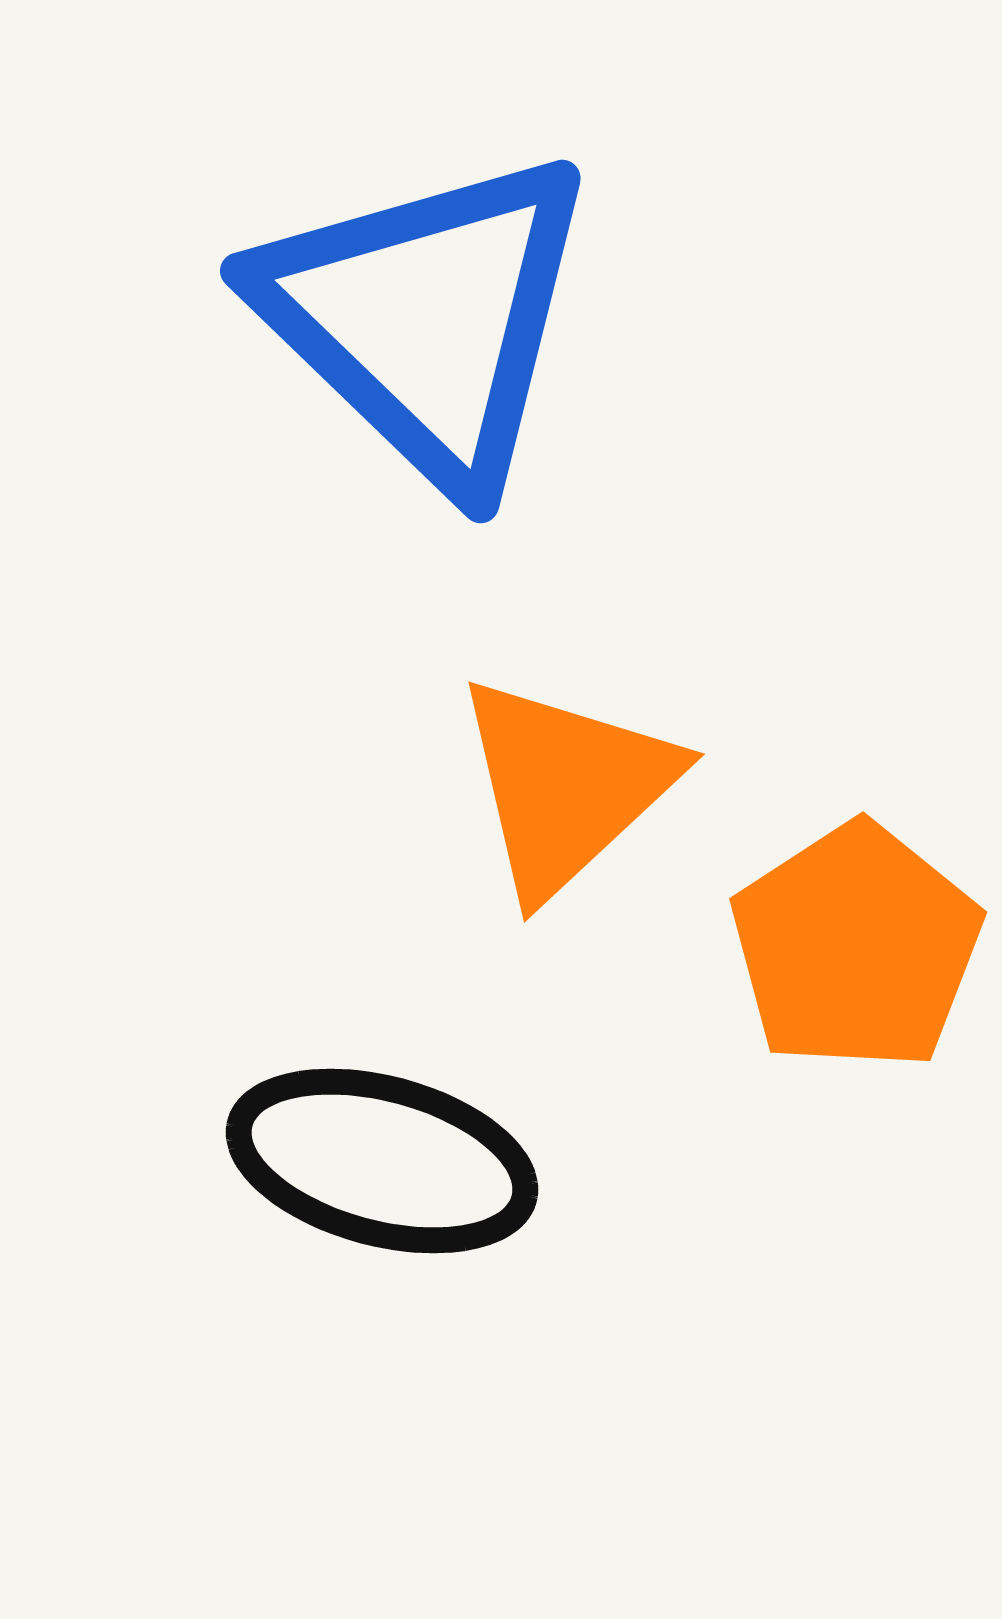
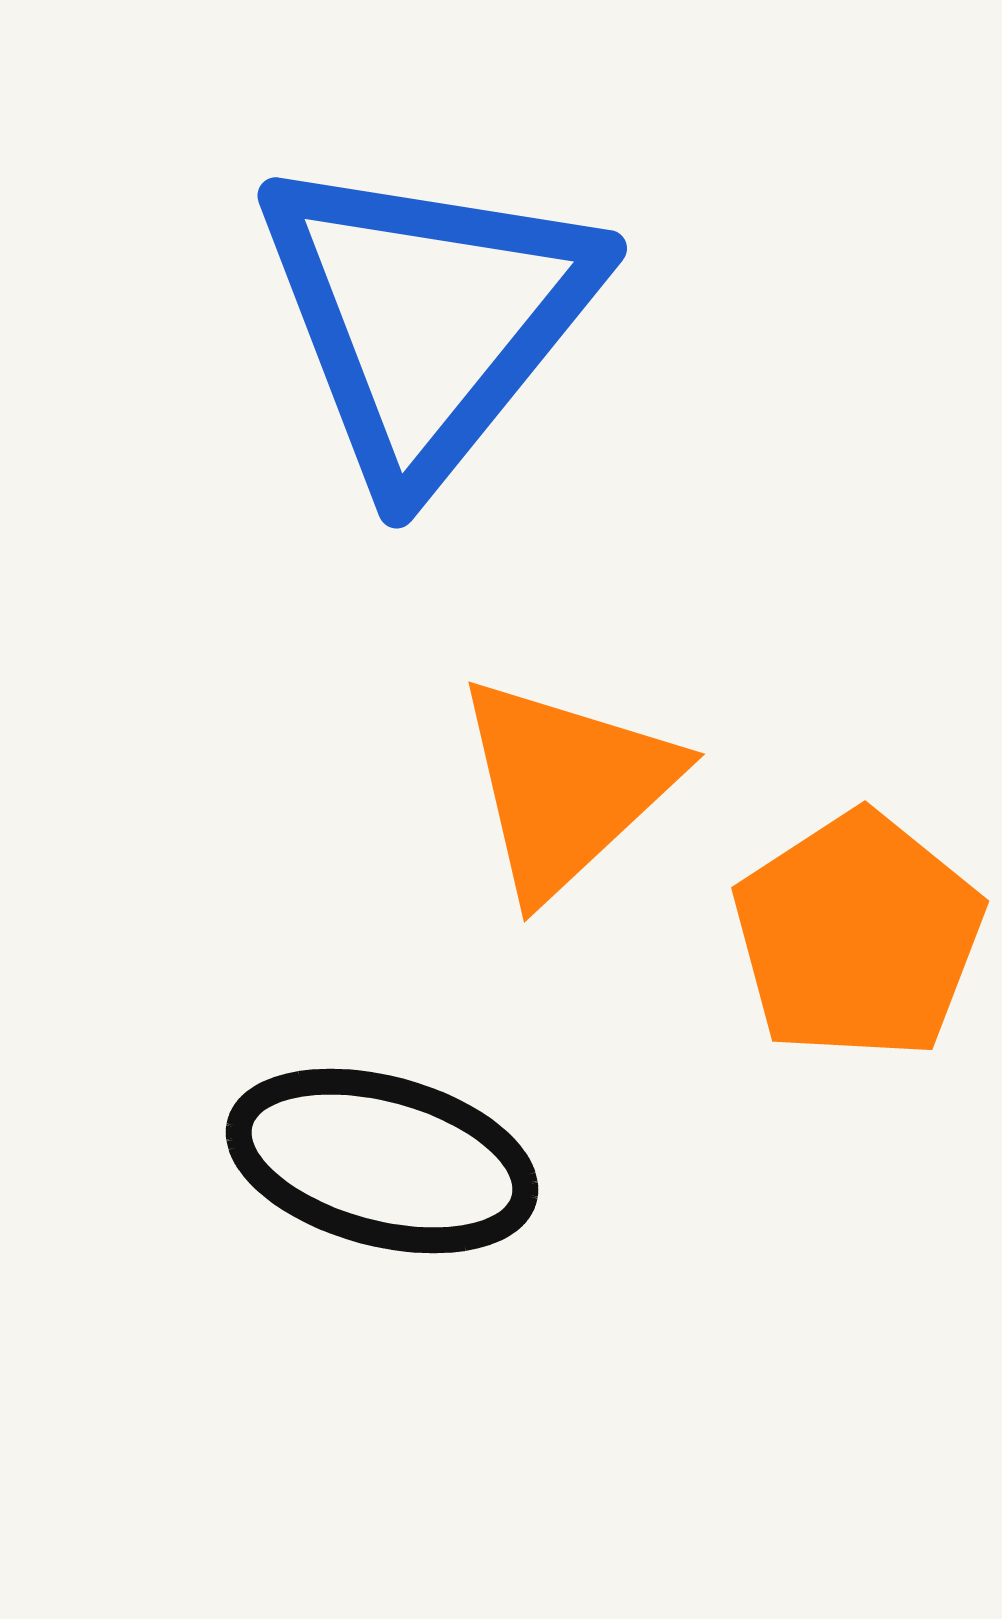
blue triangle: rotated 25 degrees clockwise
orange pentagon: moved 2 px right, 11 px up
